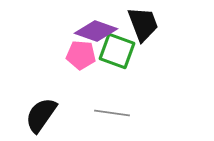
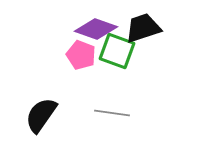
black trapezoid: moved 4 px down; rotated 87 degrees counterclockwise
purple diamond: moved 2 px up
pink pentagon: rotated 16 degrees clockwise
